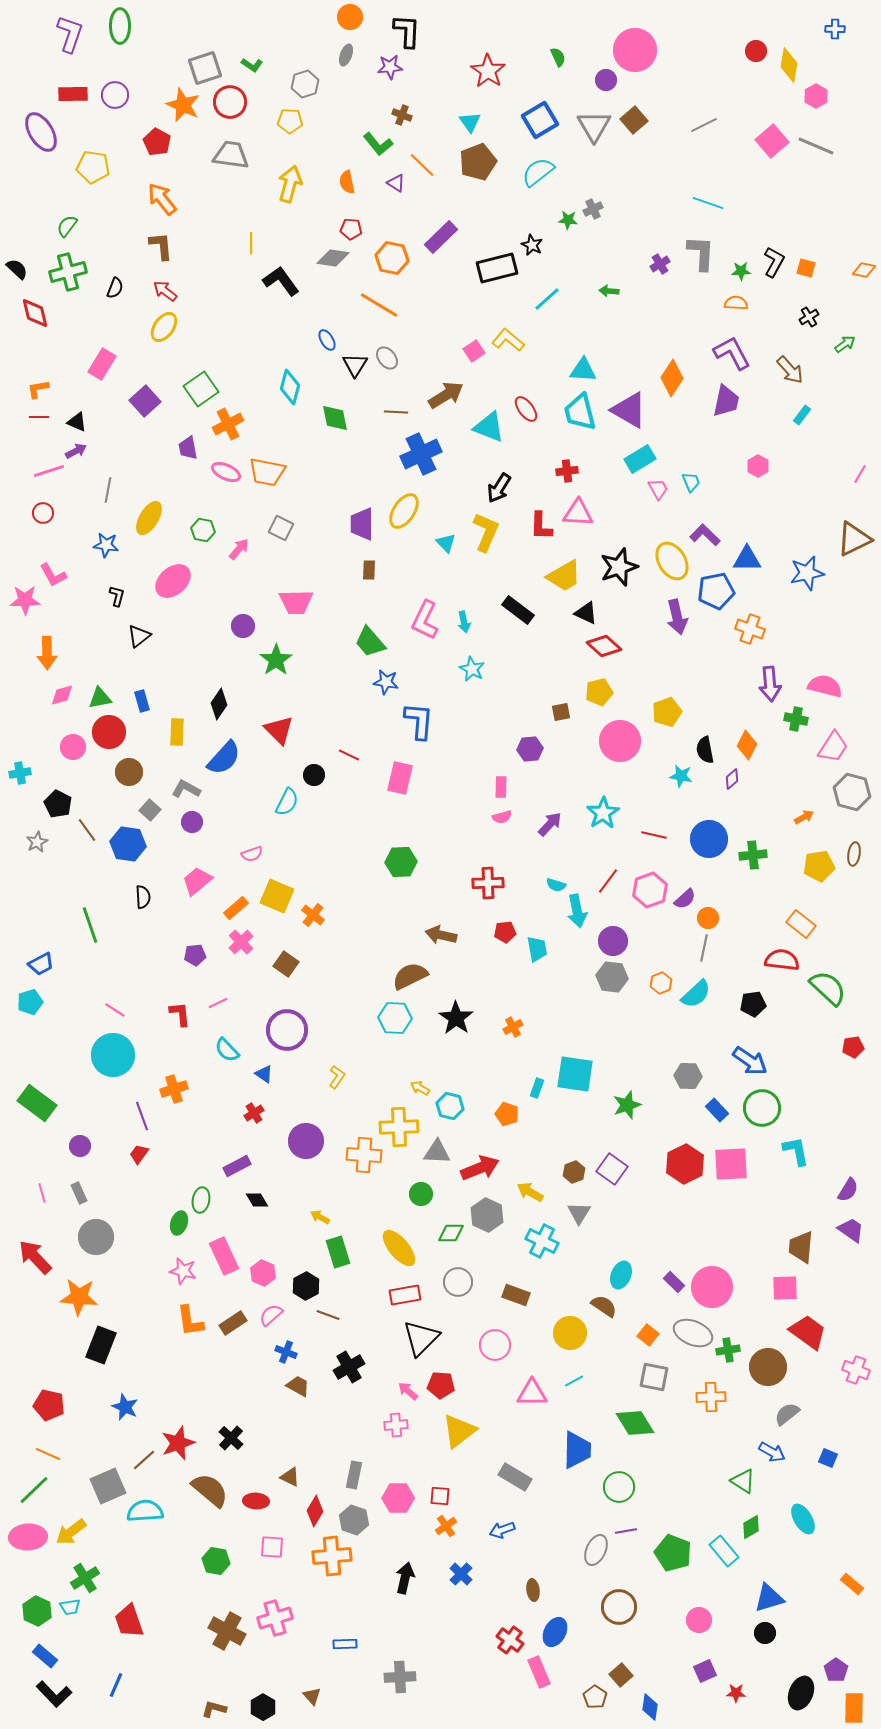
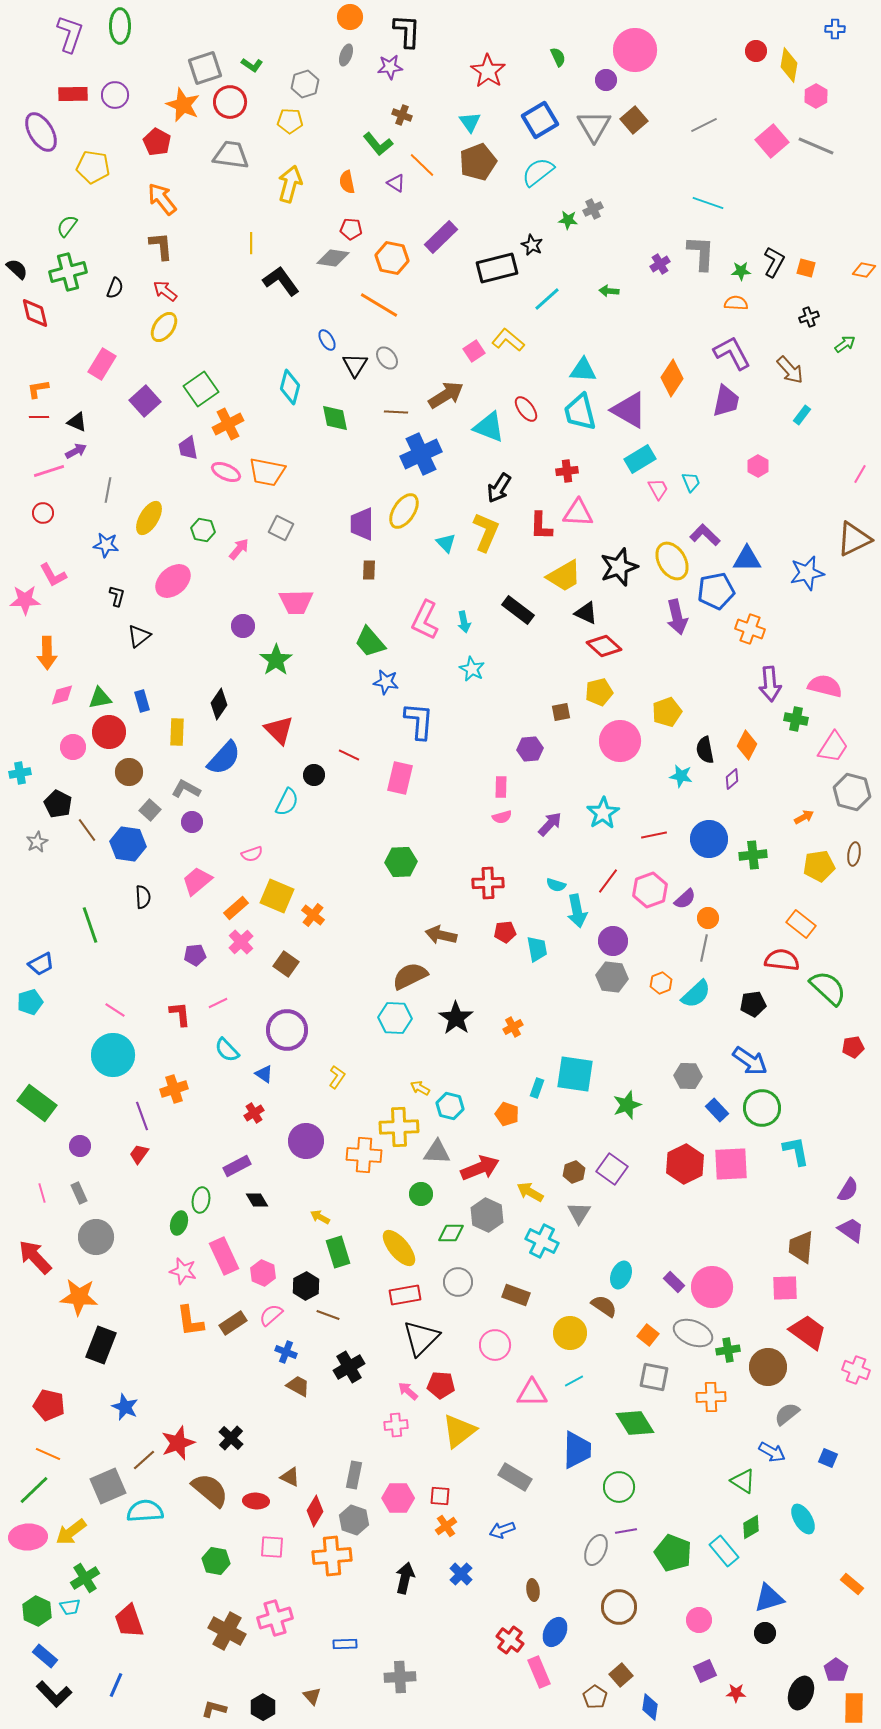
black cross at (809, 317): rotated 12 degrees clockwise
red line at (654, 835): rotated 25 degrees counterclockwise
